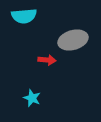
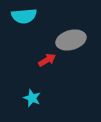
gray ellipse: moved 2 px left
red arrow: rotated 36 degrees counterclockwise
